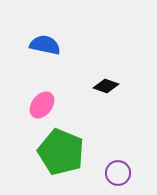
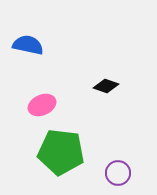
blue semicircle: moved 17 px left
pink ellipse: rotated 28 degrees clockwise
green pentagon: rotated 15 degrees counterclockwise
